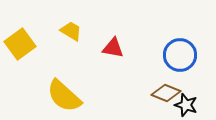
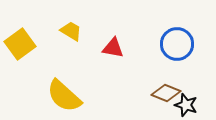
blue circle: moved 3 px left, 11 px up
